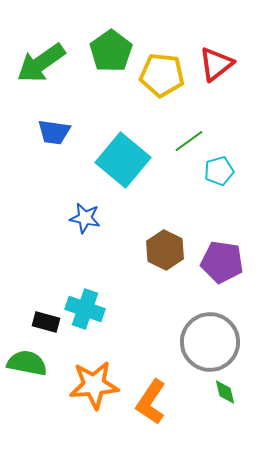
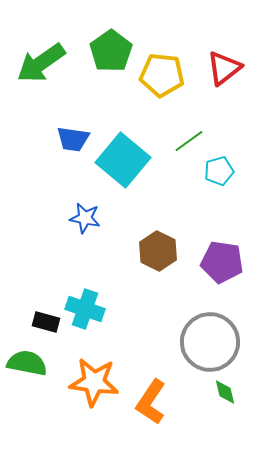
red triangle: moved 8 px right, 4 px down
blue trapezoid: moved 19 px right, 7 px down
brown hexagon: moved 7 px left, 1 px down
orange star: moved 3 px up; rotated 12 degrees clockwise
